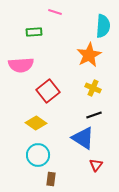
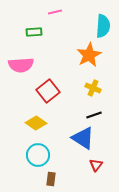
pink line: rotated 32 degrees counterclockwise
